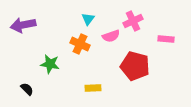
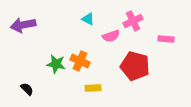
cyan triangle: rotated 40 degrees counterclockwise
orange cross: moved 17 px down
green star: moved 6 px right
